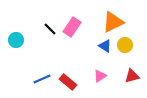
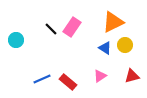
black line: moved 1 px right
blue triangle: moved 2 px down
